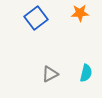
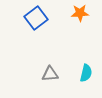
gray triangle: rotated 24 degrees clockwise
